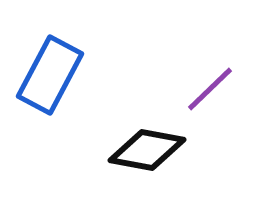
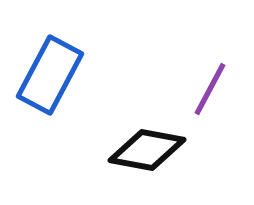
purple line: rotated 18 degrees counterclockwise
